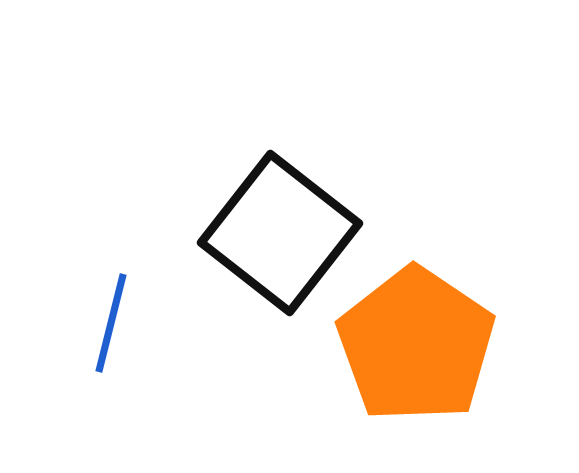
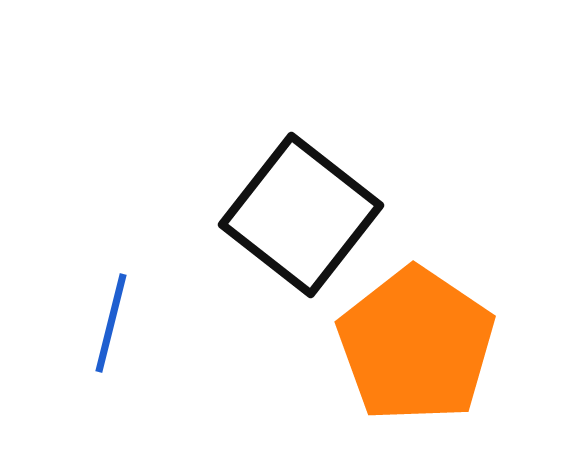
black square: moved 21 px right, 18 px up
